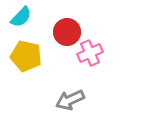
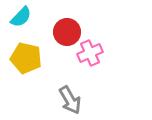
yellow pentagon: moved 2 px down
gray arrow: rotated 96 degrees counterclockwise
